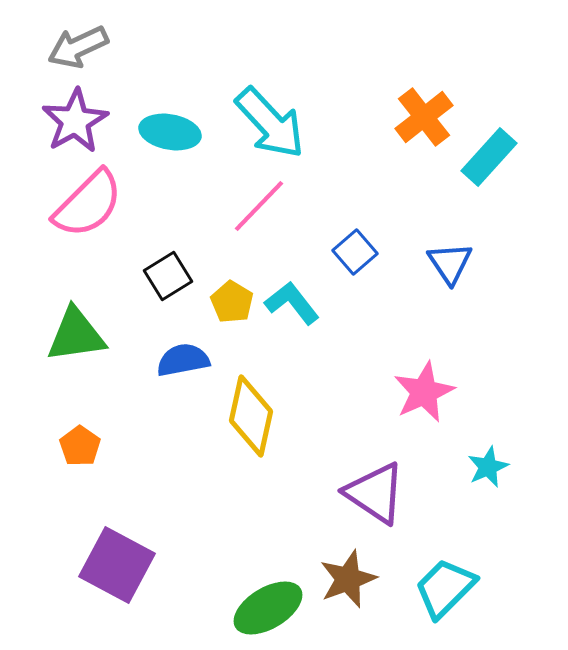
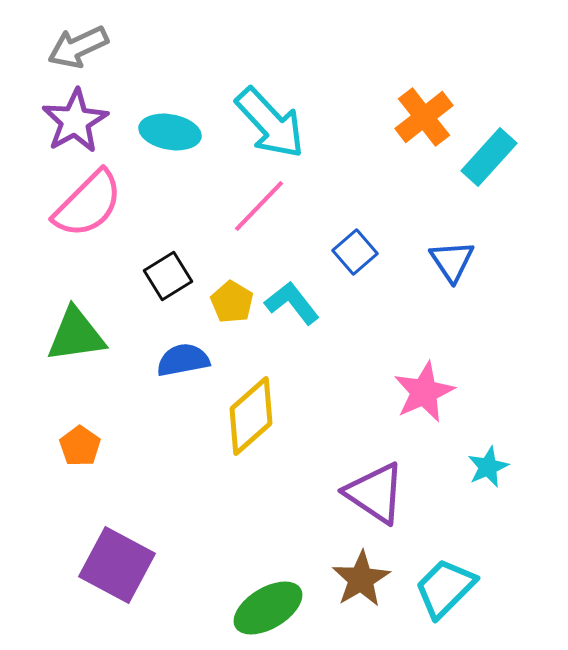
blue triangle: moved 2 px right, 2 px up
yellow diamond: rotated 36 degrees clockwise
brown star: moved 13 px right; rotated 10 degrees counterclockwise
